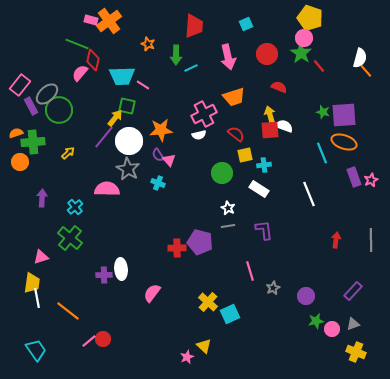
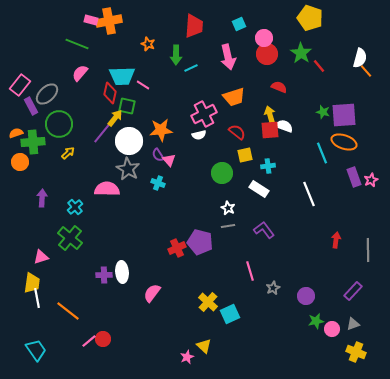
orange cross at (109, 21): rotated 25 degrees clockwise
cyan square at (246, 24): moved 7 px left
pink circle at (304, 38): moved 40 px left
red diamond at (93, 60): moved 17 px right, 33 px down
green circle at (59, 110): moved 14 px down
red semicircle at (236, 134): moved 1 px right, 2 px up
purple line at (104, 137): moved 1 px left, 5 px up
cyan cross at (264, 165): moved 4 px right, 1 px down
purple L-shape at (264, 230): rotated 30 degrees counterclockwise
gray line at (371, 240): moved 3 px left, 10 px down
red cross at (177, 248): rotated 24 degrees counterclockwise
white ellipse at (121, 269): moved 1 px right, 3 px down
